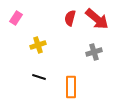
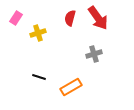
red arrow: moved 1 px right, 1 px up; rotated 15 degrees clockwise
yellow cross: moved 12 px up
gray cross: moved 2 px down
orange rectangle: rotated 60 degrees clockwise
